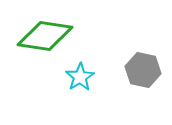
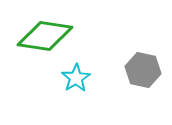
cyan star: moved 4 px left, 1 px down
